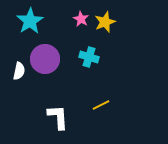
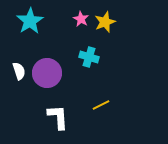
purple circle: moved 2 px right, 14 px down
white semicircle: rotated 30 degrees counterclockwise
